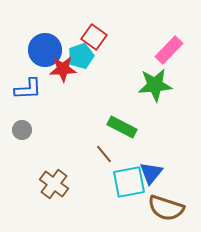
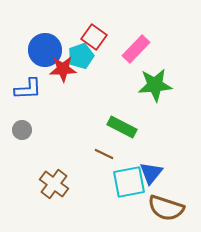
pink rectangle: moved 33 px left, 1 px up
brown line: rotated 24 degrees counterclockwise
